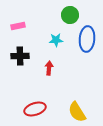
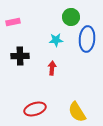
green circle: moved 1 px right, 2 px down
pink rectangle: moved 5 px left, 4 px up
red arrow: moved 3 px right
